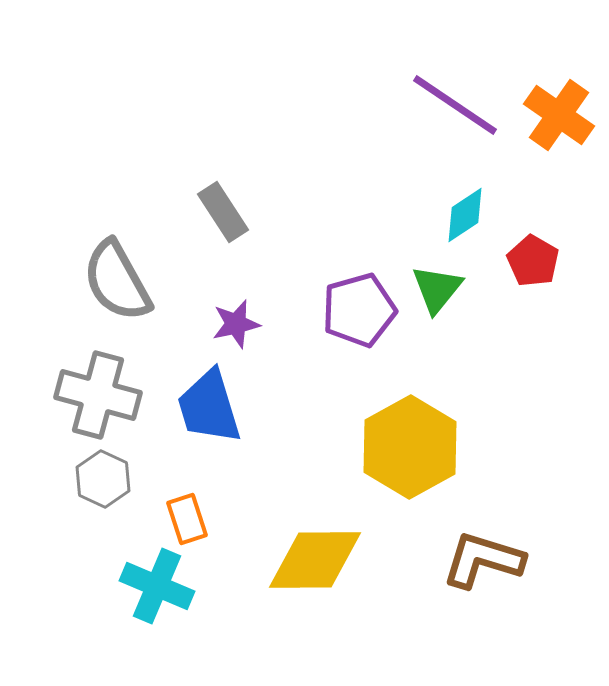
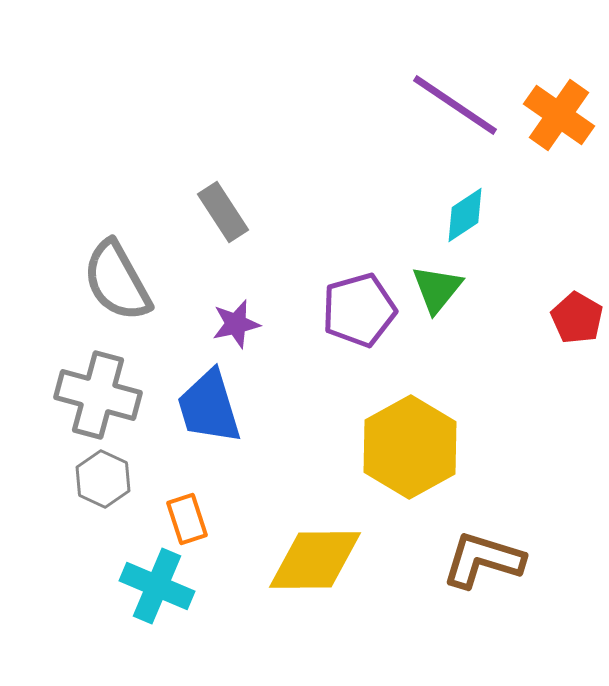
red pentagon: moved 44 px right, 57 px down
